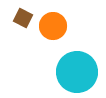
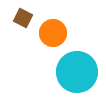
orange circle: moved 7 px down
